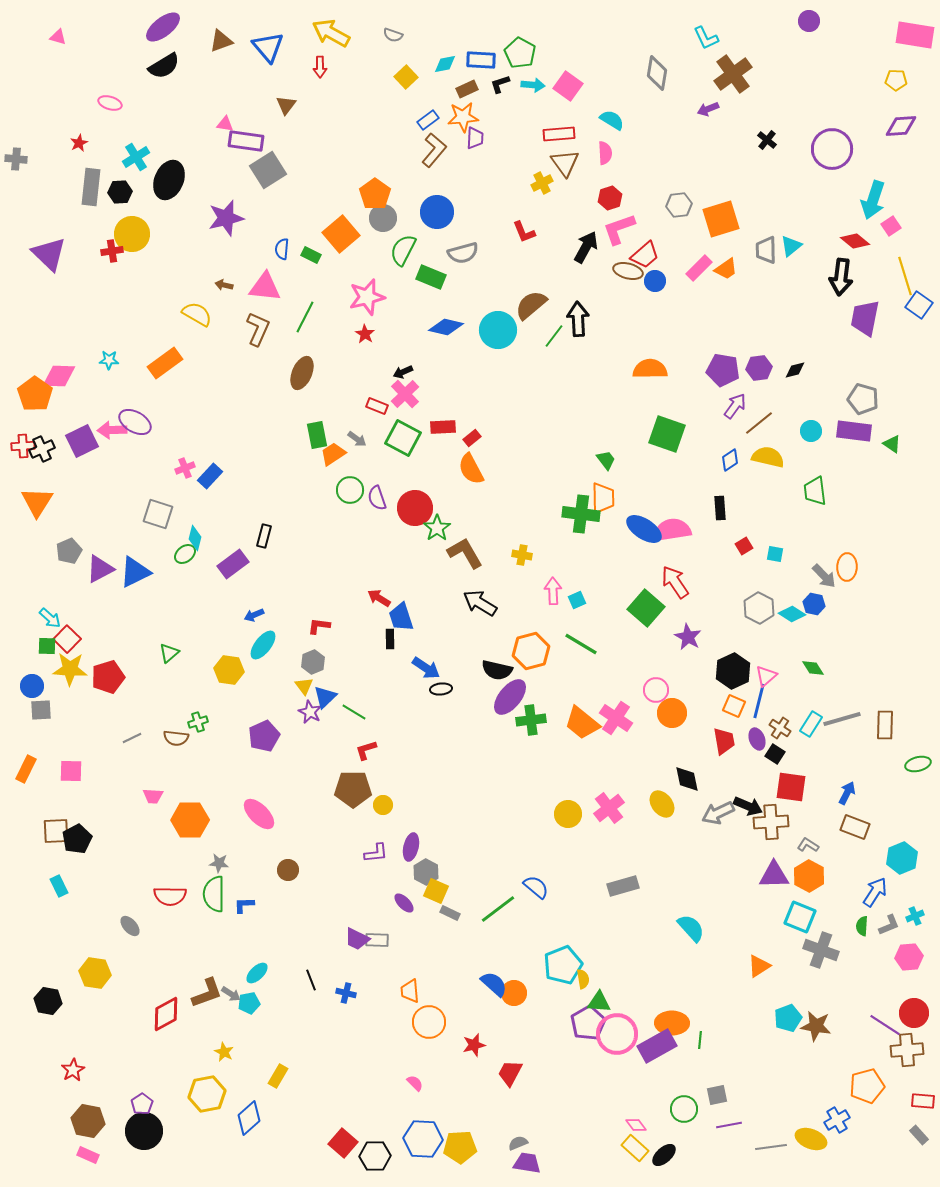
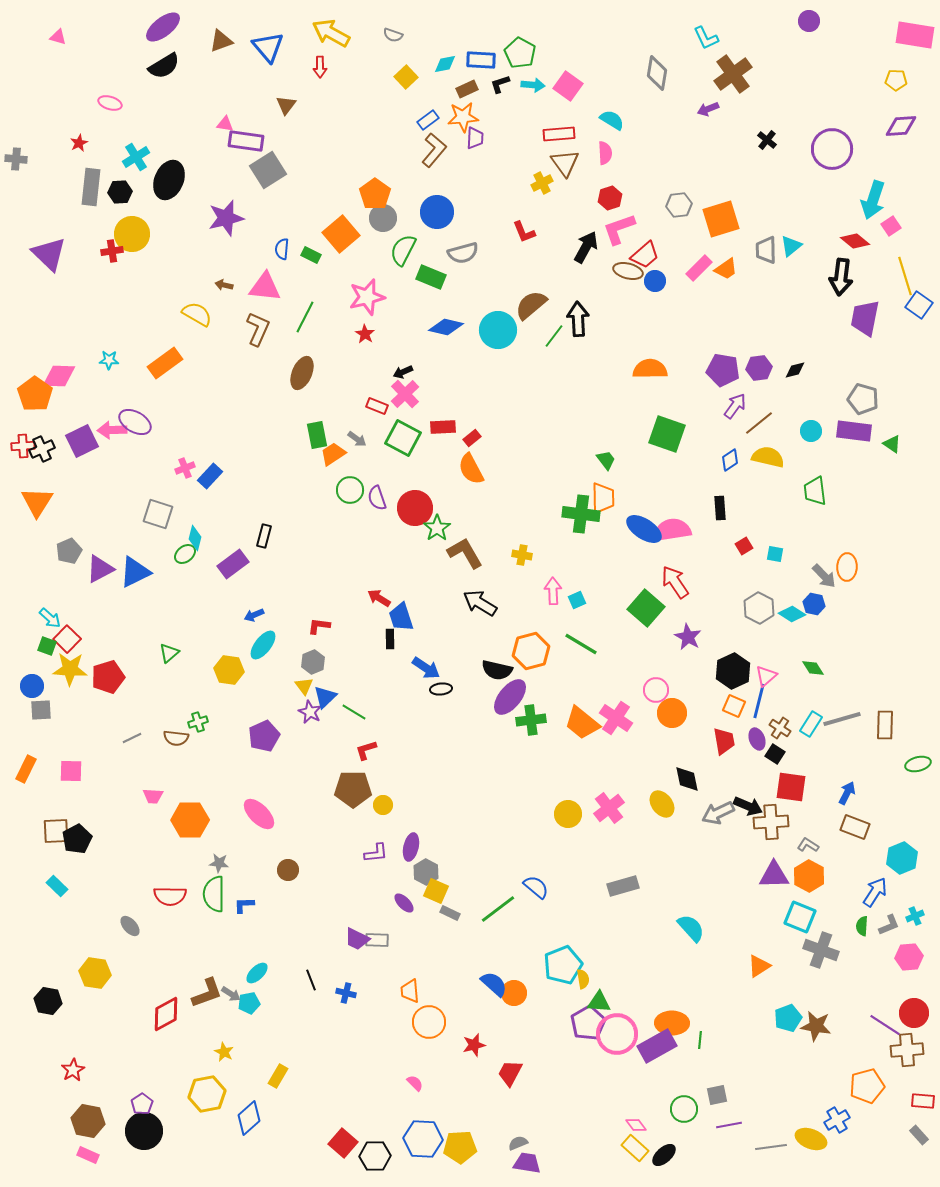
green square at (47, 646): rotated 18 degrees clockwise
cyan rectangle at (59, 886): moved 2 px left; rotated 20 degrees counterclockwise
